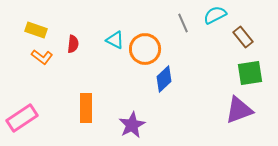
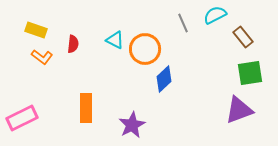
pink rectangle: rotated 8 degrees clockwise
